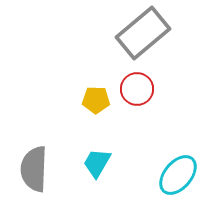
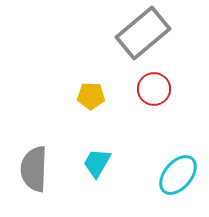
red circle: moved 17 px right
yellow pentagon: moved 5 px left, 4 px up
